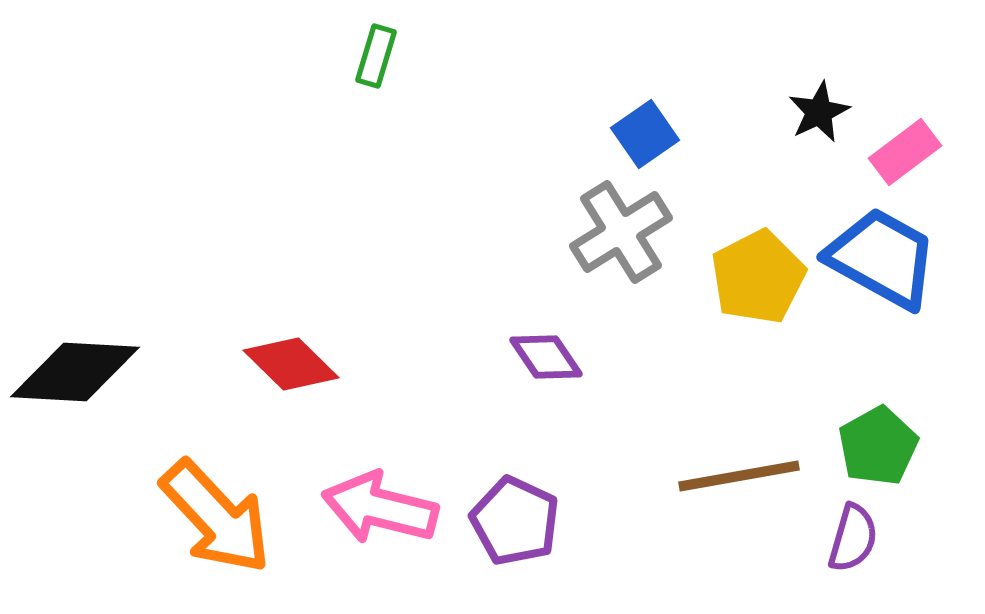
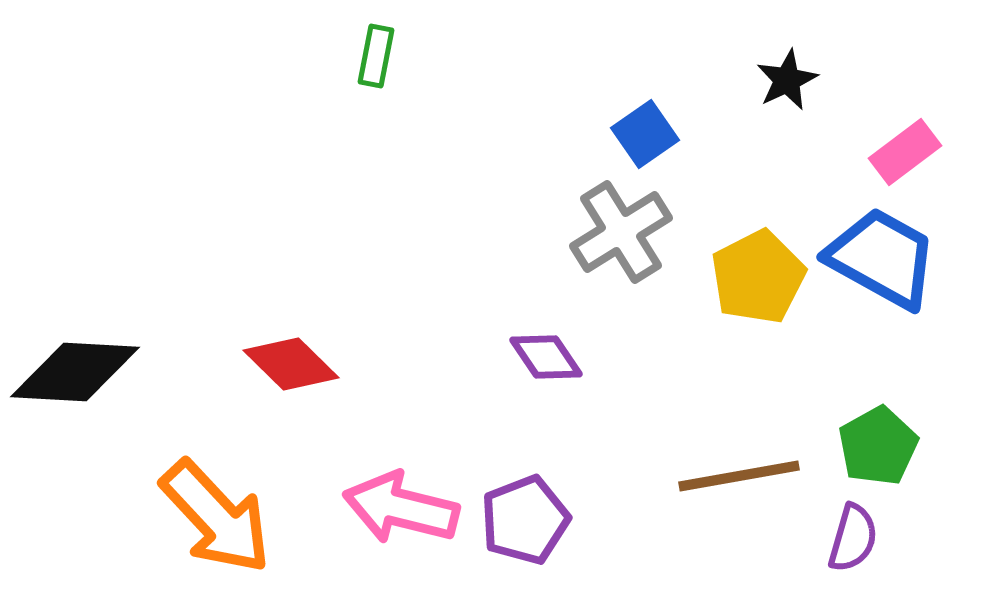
green rectangle: rotated 6 degrees counterclockwise
black star: moved 32 px left, 32 px up
pink arrow: moved 21 px right
purple pentagon: moved 10 px right, 1 px up; rotated 26 degrees clockwise
